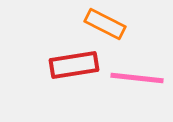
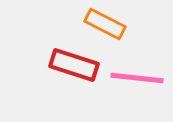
red rectangle: rotated 27 degrees clockwise
